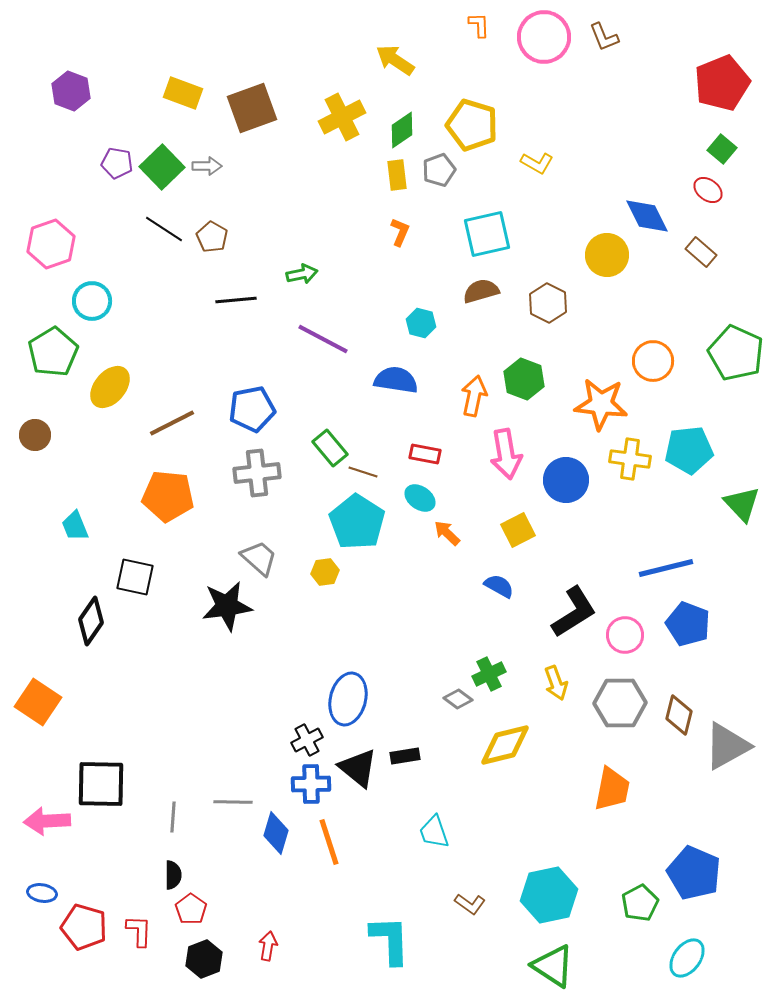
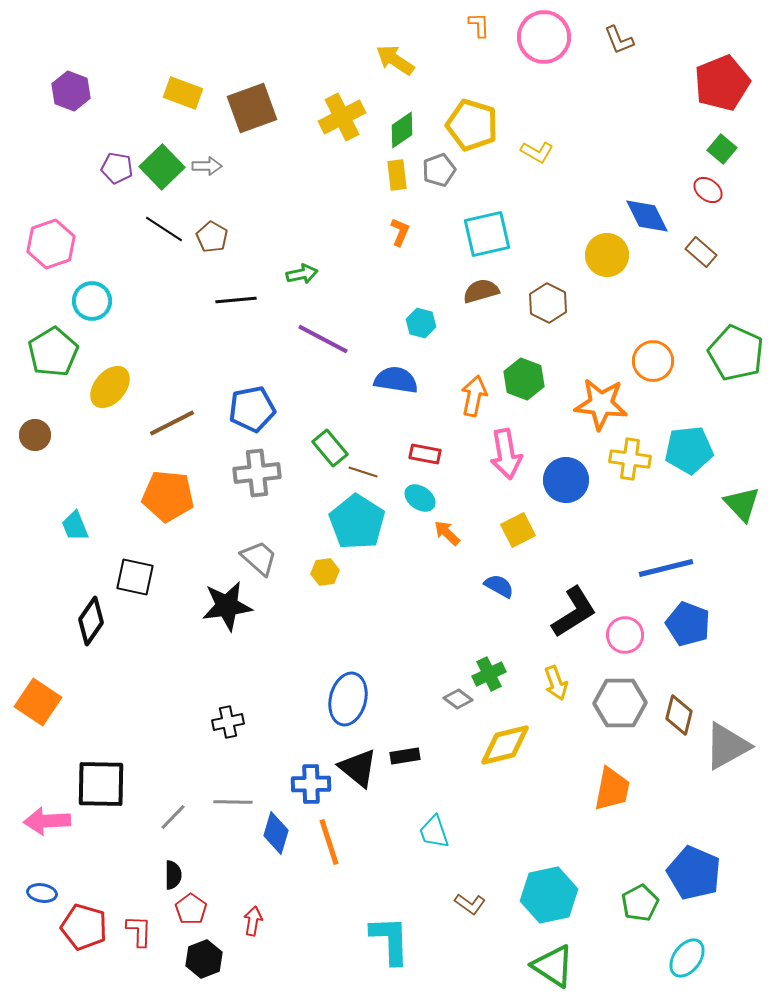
brown L-shape at (604, 37): moved 15 px right, 3 px down
purple pentagon at (117, 163): moved 5 px down
yellow L-shape at (537, 163): moved 11 px up
black cross at (307, 740): moved 79 px left, 18 px up; rotated 16 degrees clockwise
gray line at (173, 817): rotated 40 degrees clockwise
red arrow at (268, 946): moved 15 px left, 25 px up
